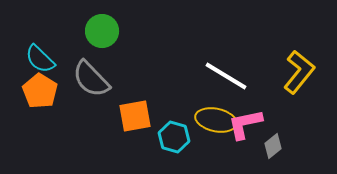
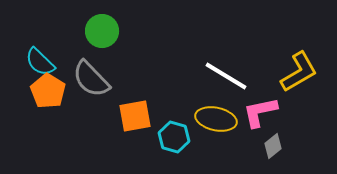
cyan semicircle: moved 3 px down
yellow L-shape: rotated 21 degrees clockwise
orange pentagon: moved 8 px right
yellow ellipse: moved 1 px up
pink L-shape: moved 15 px right, 12 px up
